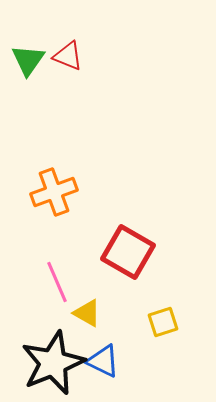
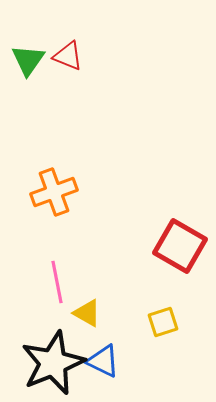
red square: moved 52 px right, 6 px up
pink line: rotated 12 degrees clockwise
